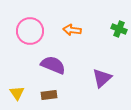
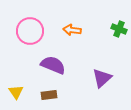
yellow triangle: moved 1 px left, 1 px up
